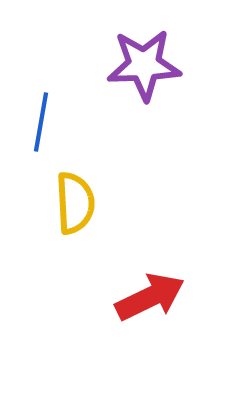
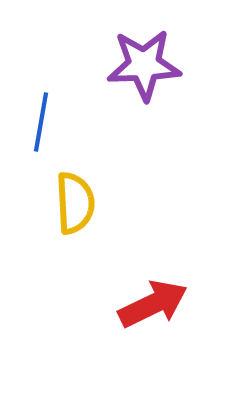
red arrow: moved 3 px right, 7 px down
